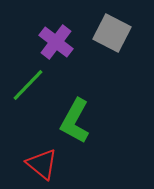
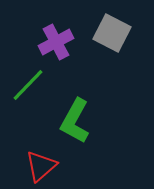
purple cross: rotated 24 degrees clockwise
red triangle: moved 1 px left, 2 px down; rotated 40 degrees clockwise
